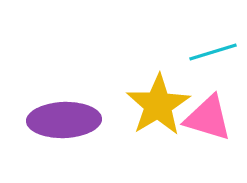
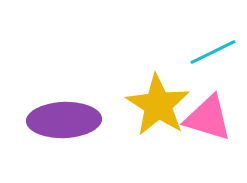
cyan line: rotated 9 degrees counterclockwise
yellow star: rotated 8 degrees counterclockwise
